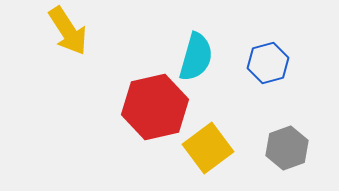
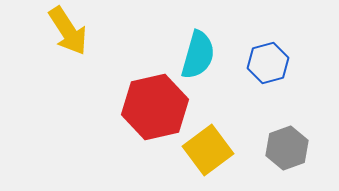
cyan semicircle: moved 2 px right, 2 px up
yellow square: moved 2 px down
